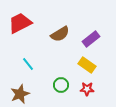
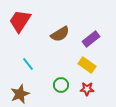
red trapezoid: moved 2 px up; rotated 30 degrees counterclockwise
